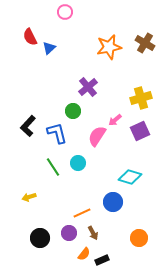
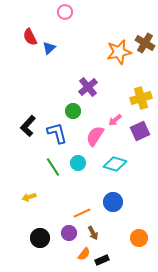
orange star: moved 10 px right, 5 px down
pink semicircle: moved 2 px left
cyan diamond: moved 15 px left, 13 px up
